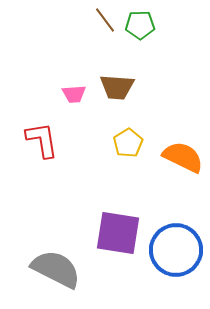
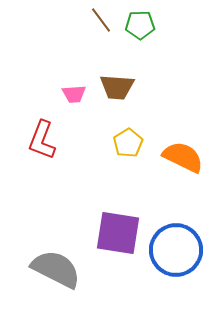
brown line: moved 4 px left
red L-shape: rotated 150 degrees counterclockwise
